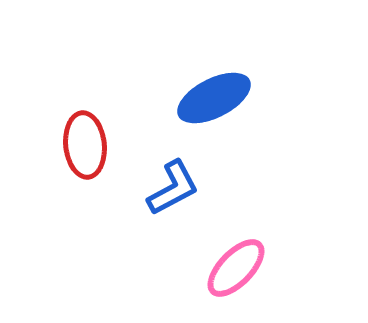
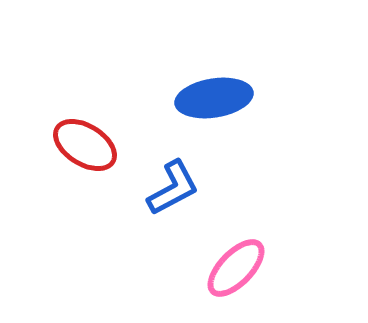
blue ellipse: rotated 18 degrees clockwise
red ellipse: rotated 52 degrees counterclockwise
